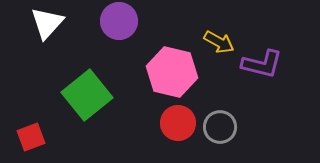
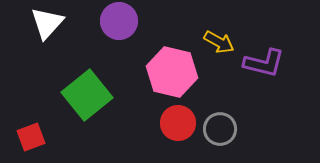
purple L-shape: moved 2 px right, 1 px up
gray circle: moved 2 px down
